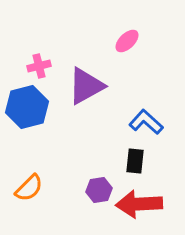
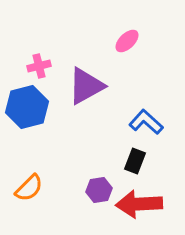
black rectangle: rotated 15 degrees clockwise
